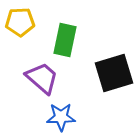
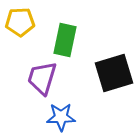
purple trapezoid: rotated 114 degrees counterclockwise
